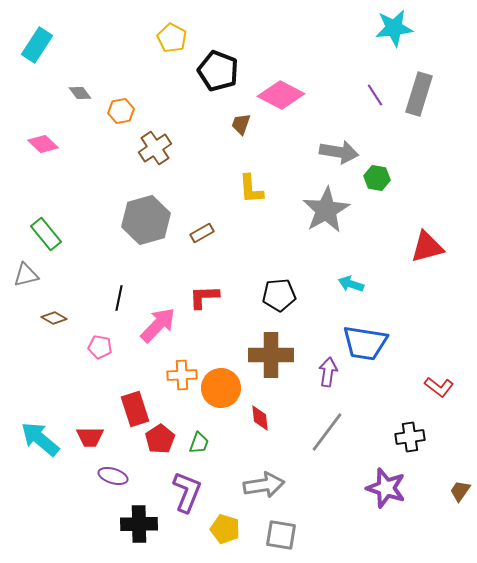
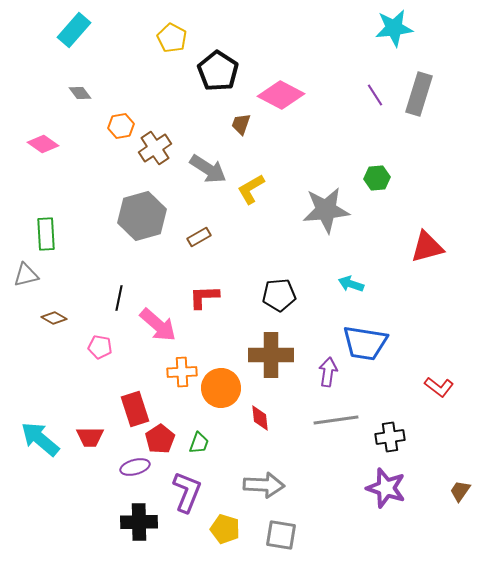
cyan rectangle at (37, 45): moved 37 px right, 15 px up; rotated 8 degrees clockwise
black pentagon at (218, 71): rotated 12 degrees clockwise
orange hexagon at (121, 111): moved 15 px down
pink diamond at (43, 144): rotated 8 degrees counterclockwise
gray arrow at (339, 152): moved 131 px left, 17 px down; rotated 24 degrees clockwise
green hexagon at (377, 178): rotated 15 degrees counterclockwise
yellow L-shape at (251, 189): rotated 64 degrees clockwise
gray star at (326, 210): rotated 24 degrees clockwise
gray hexagon at (146, 220): moved 4 px left, 4 px up
brown rectangle at (202, 233): moved 3 px left, 4 px down
green rectangle at (46, 234): rotated 36 degrees clockwise
pink arrow at (158, 325): rotated 87 degrees clockwise
orange cross at (182, 375): moved 3 px up
gray line at (327, 432): moved 9 px right, 12 px up; rotated 45 degrees clockwise
black cross at (410, 437): moved 20 px left
purple ellipse at (113, 476): moved 22 px right, 9 px up; rotated 32 degrees counterclockwise
gray arrow at (264, 485): rotated 12 degrees clockwise
black cross at (139, 524): moved 2 px up
